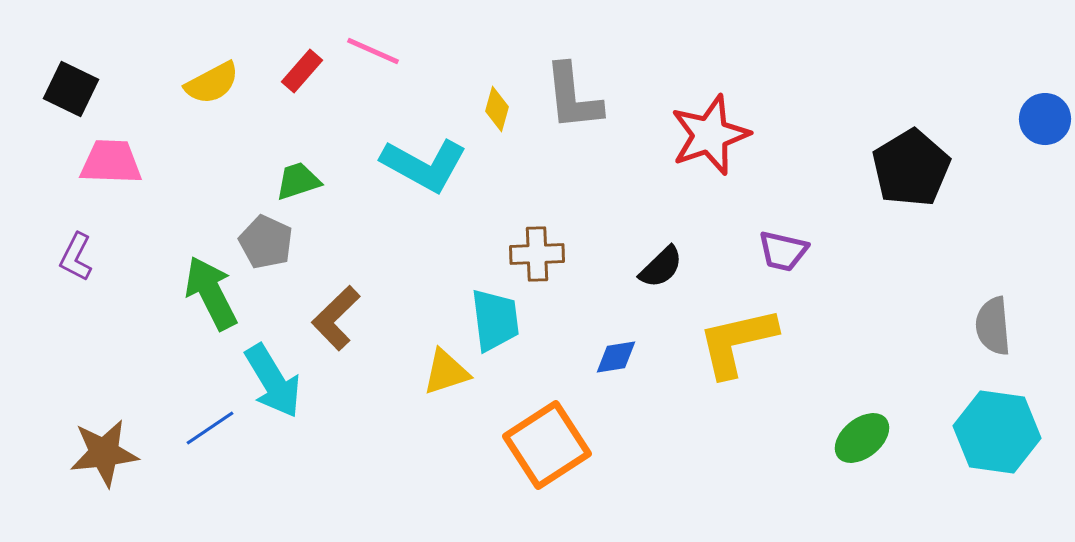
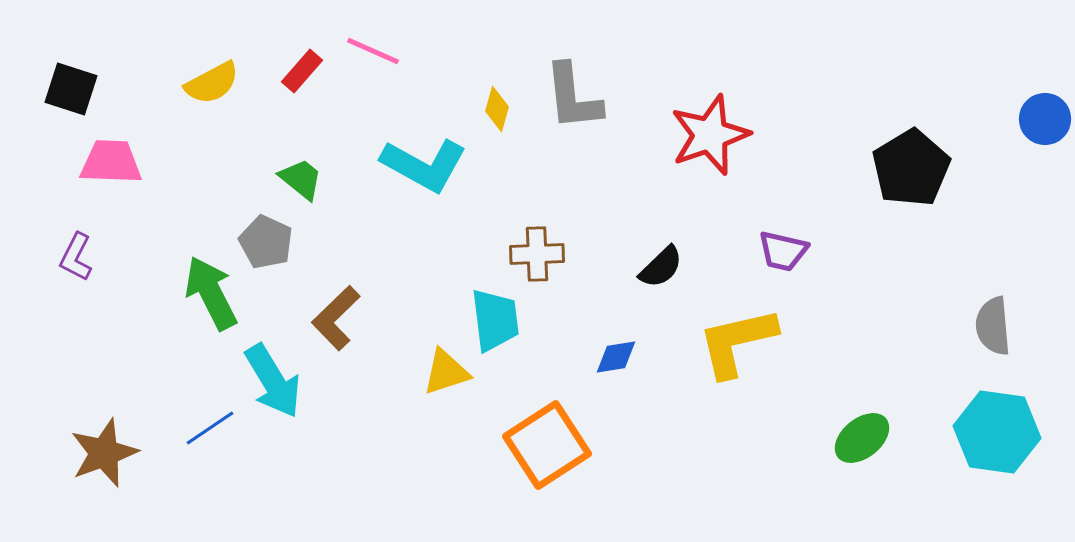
black square: rotated 8 degrees counterclockwise
green trapezoid: moved 3 px right, 2 px up; rotated 57 degrees clockwise
brown star: rotated 14 degrees counterclockwise
